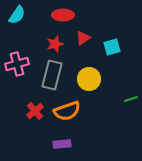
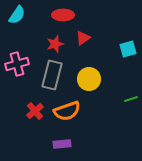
cyan square: moved 16 px right, 2 px down
